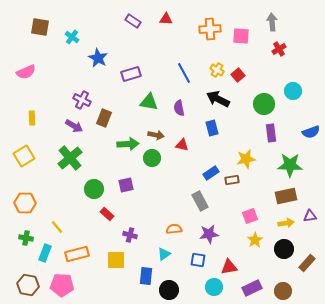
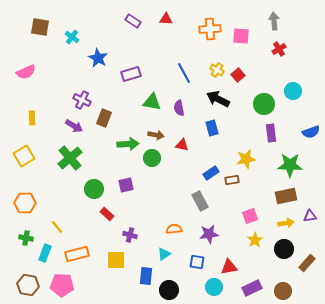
gray arrow at (272, 22): moved 2 px right, 1 px up
green triangle at (149, 102): moved 3 px right
blue square at (198, 260): moved 1 px left, 2 px down
